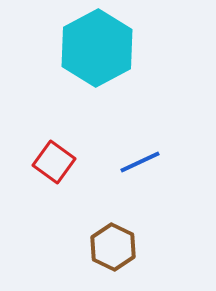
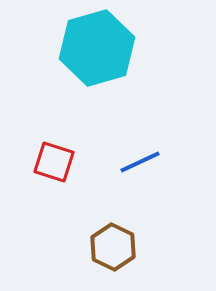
cyan hexagon: rotated 12 degrees clockwise
red square: rotated 18 degrees counterclockwise
